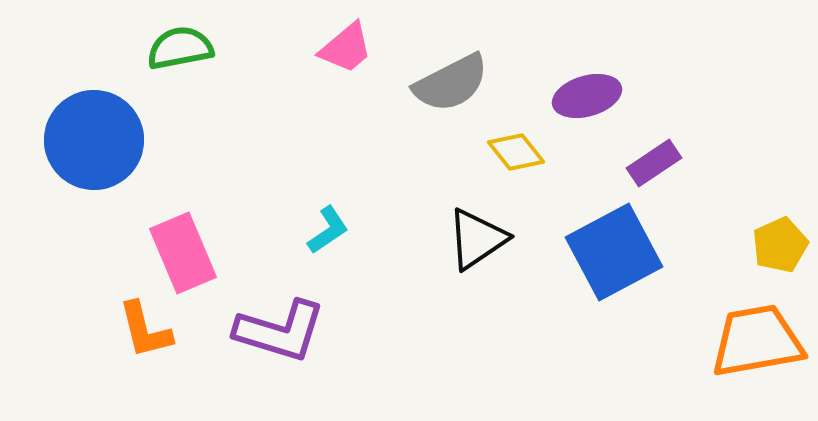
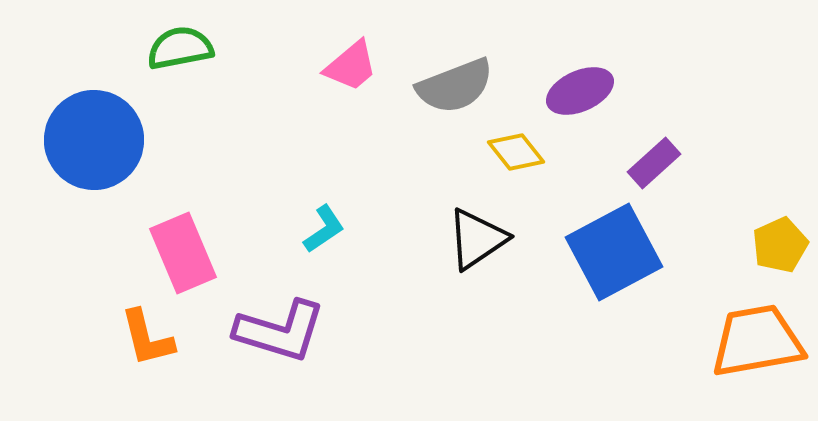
pink trapezoid: moved 5 px right, 18 px down
gray semicircle: moved 4 px right, 3 px down; rotated 6 degrees clockwise
purple ellipse: moved 7 px left, 5 px up; rotated 8 degrees counterclockwise
purple rectangle: rotated 8 degrees counterclockwise
cyan L-shape: moved 4 px left, 1 px up
orange L-shape: moved 2 px right, 8 px down
